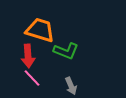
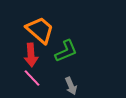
orange trapezoid: rotated 24 degrees clockwise
green L-shape: rotated 45 degrees counterclockwise
red arrow: moved 3 px right, 1 px up
